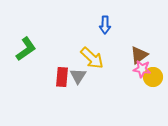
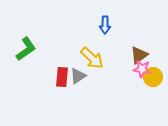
gray triangle: rotated 24 degrees clockwise
